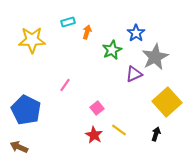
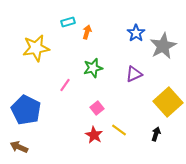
yellow star: moved 4 px right, 8 px down; rotated 8 degrees counterclockwise
green star: moved 19 px left, 18 px down; rotated 12 degrees clockwise
gray star: moved 8 px right, 11 px up
yellow square: moved 1 px right
